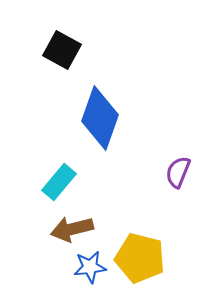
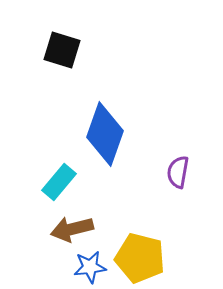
black square: rotated 12 degrees counterclockwise
blue diamond: moved 5 px right, 16 px down
purple semicircle: rotated 12 degrees counterclockwise
